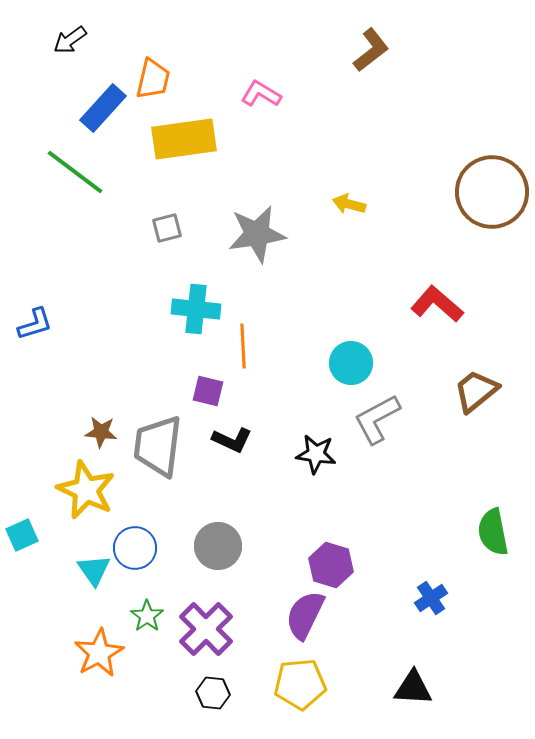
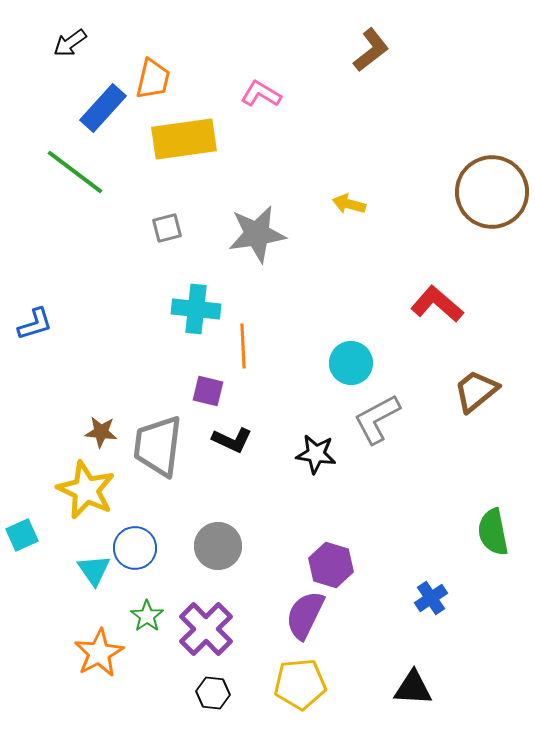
black arrow: moved 3 px down
